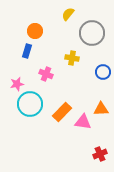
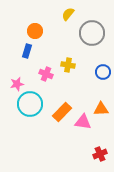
yellow cross: moved 4 px left, 7 px down
